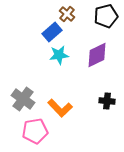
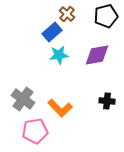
purple diamond: rotated 16 degrees clockwise
